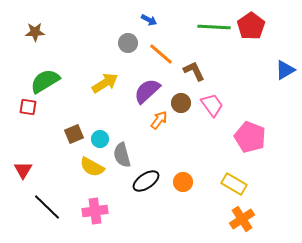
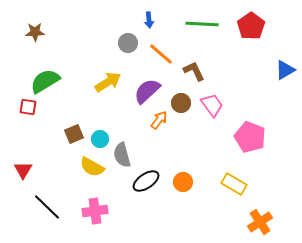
blue arrow: rotated 56 degrees clockwise
green line: moved 12 px left, 3 px up
yellow arrow: moved 3 px right, 1 px up
orange cross: moved 18 px right, 3 px down
